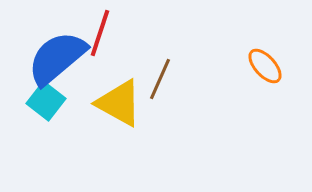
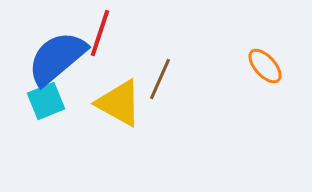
cyan square: rotated 30 degrees clockwise
